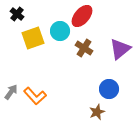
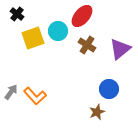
cyan circle: moved 2 px left
brown cross: moved 3 px right, 3 px up
